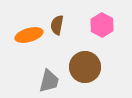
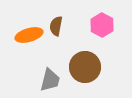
brown semicircle: moved 1 px left, 1 px down
gray trapezoid: moved 1 px right, 1 px up
